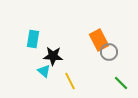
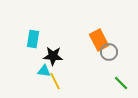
cyan triangle: rotated 32 degrees counterclockwise
yellow line: moved 15 px left
